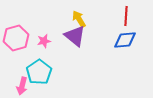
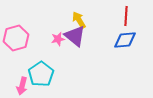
yellow arrow: moved 1 px down
pink star: moved 14 px right, 2 px up
cyan pentagon: moved 2 px right, 2 px down
